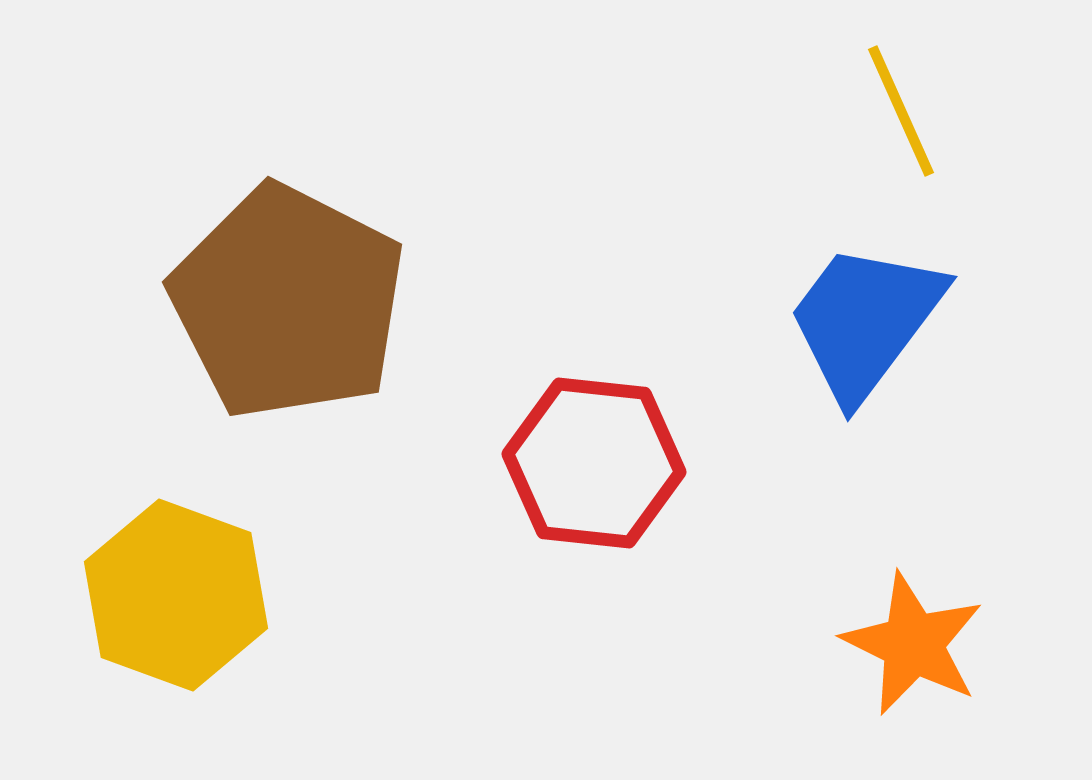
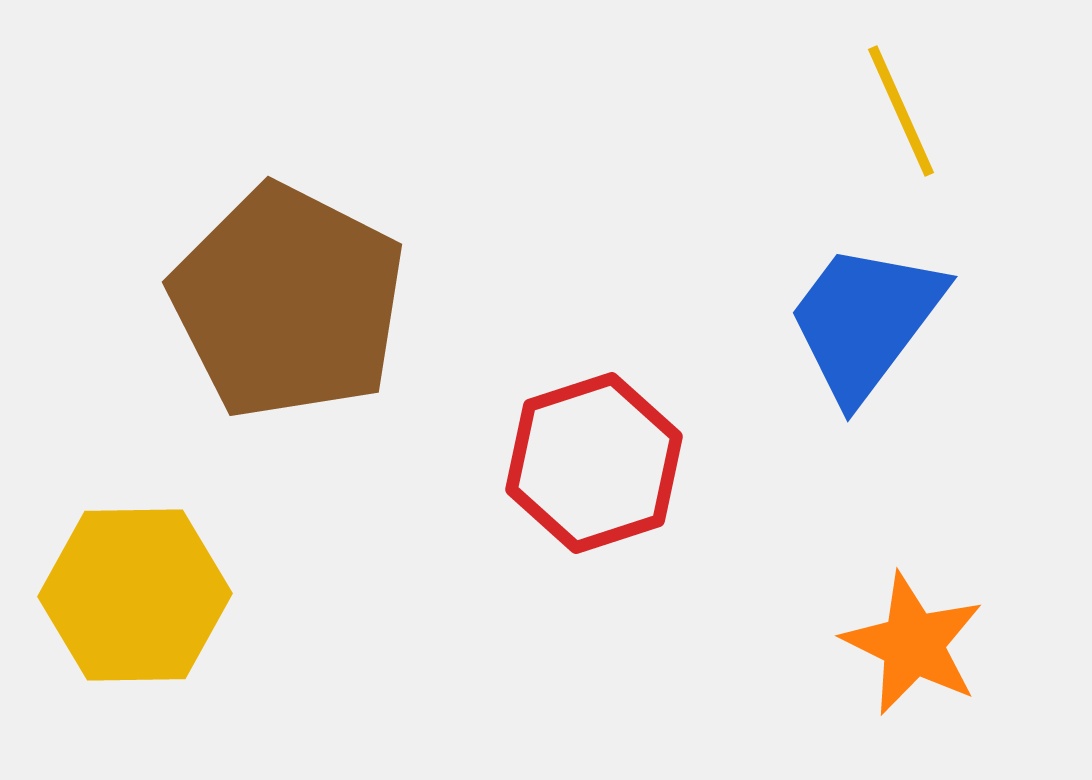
red hexagon: rotated 24 degrees counterclockwise
yellow hexagon: moved 41 px left; rotated 21 degrees counterclockwise
